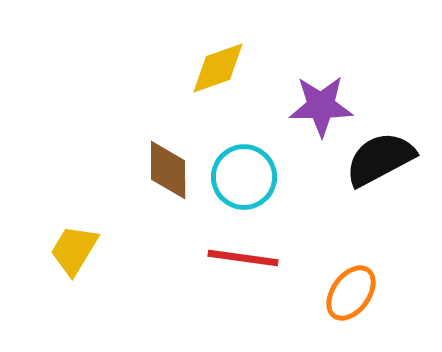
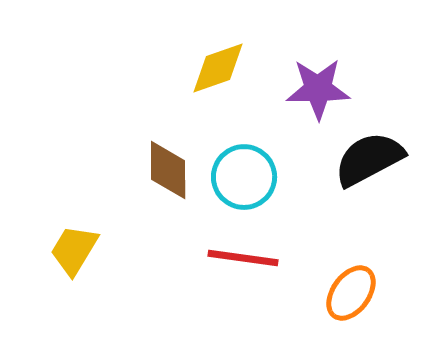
purple star: moved 3 px left, 17 px up
black semicircle: moved 11 px left
